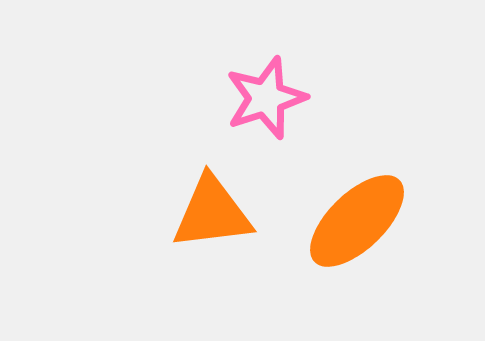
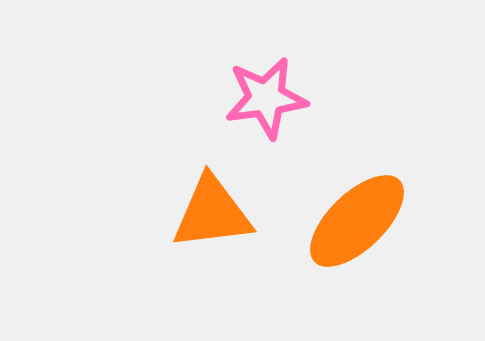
pink star: rotated 10 degrees clockwise
